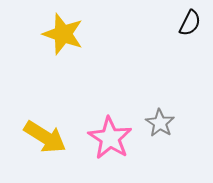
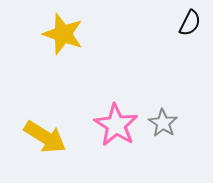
gray star: moved 3 px right
pink star: moved 6 px right, 13 px up
